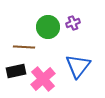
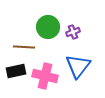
purple cross: moved 9 px down
pink cross: moved 2 px right, 3 px up; rotated 35 degrees counterclockwise
